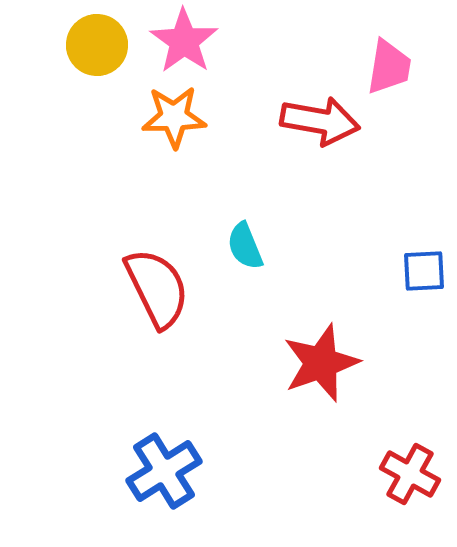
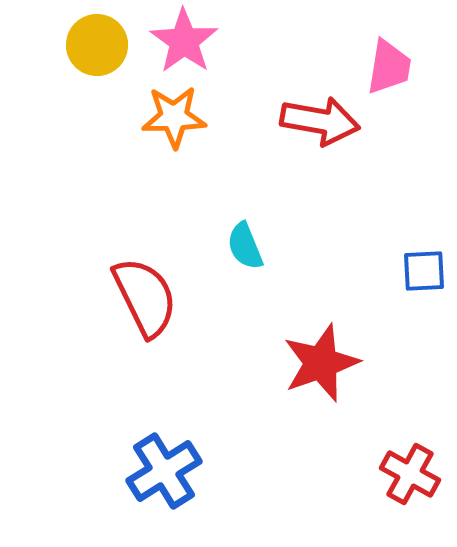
red semicircle: moved 12 px left, 9 px down
